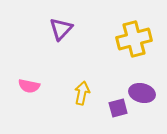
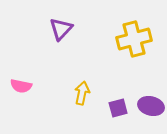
pink semicircle: moved 8 px left
purple ellipse: moved 9 px right, 13 px down
